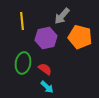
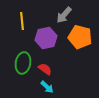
gray arrow: moved 2 px right, 1 px up
